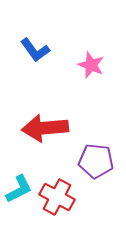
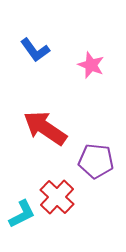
red arrow: rotated 39 degrees clockwise
cyan L-shape: moved 3 px right, 25 px down
red cross: rotated 16 degrees clockwise
